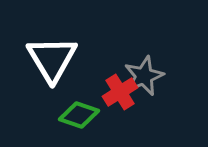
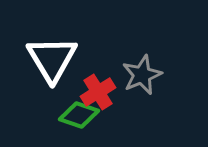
gray star: moved 2 px left, 1 px up
red cross: moved 22 px left
